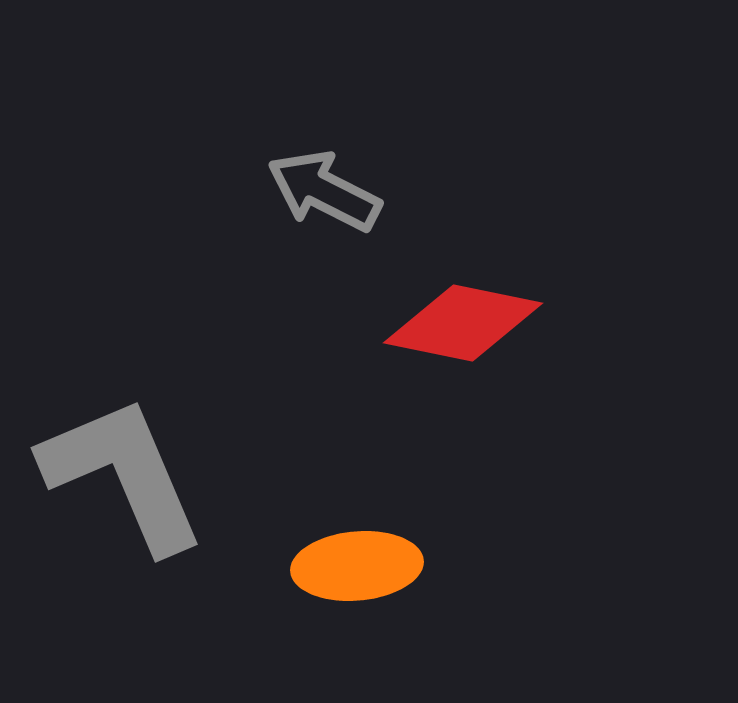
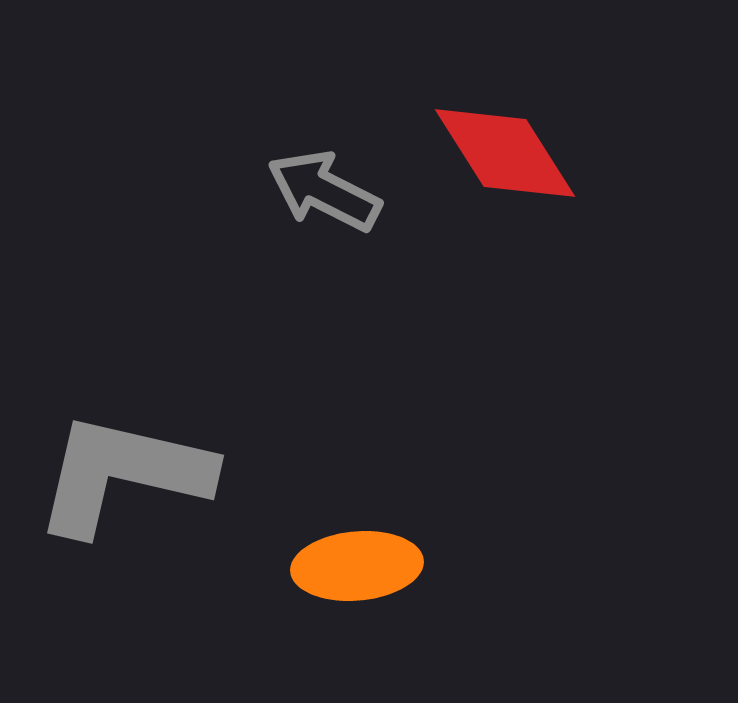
red diamond: moved 42 px right, 170 px up; rotated 46 degrees clockwise
gray L-shape: rotated 54 degrees counterclockwise
